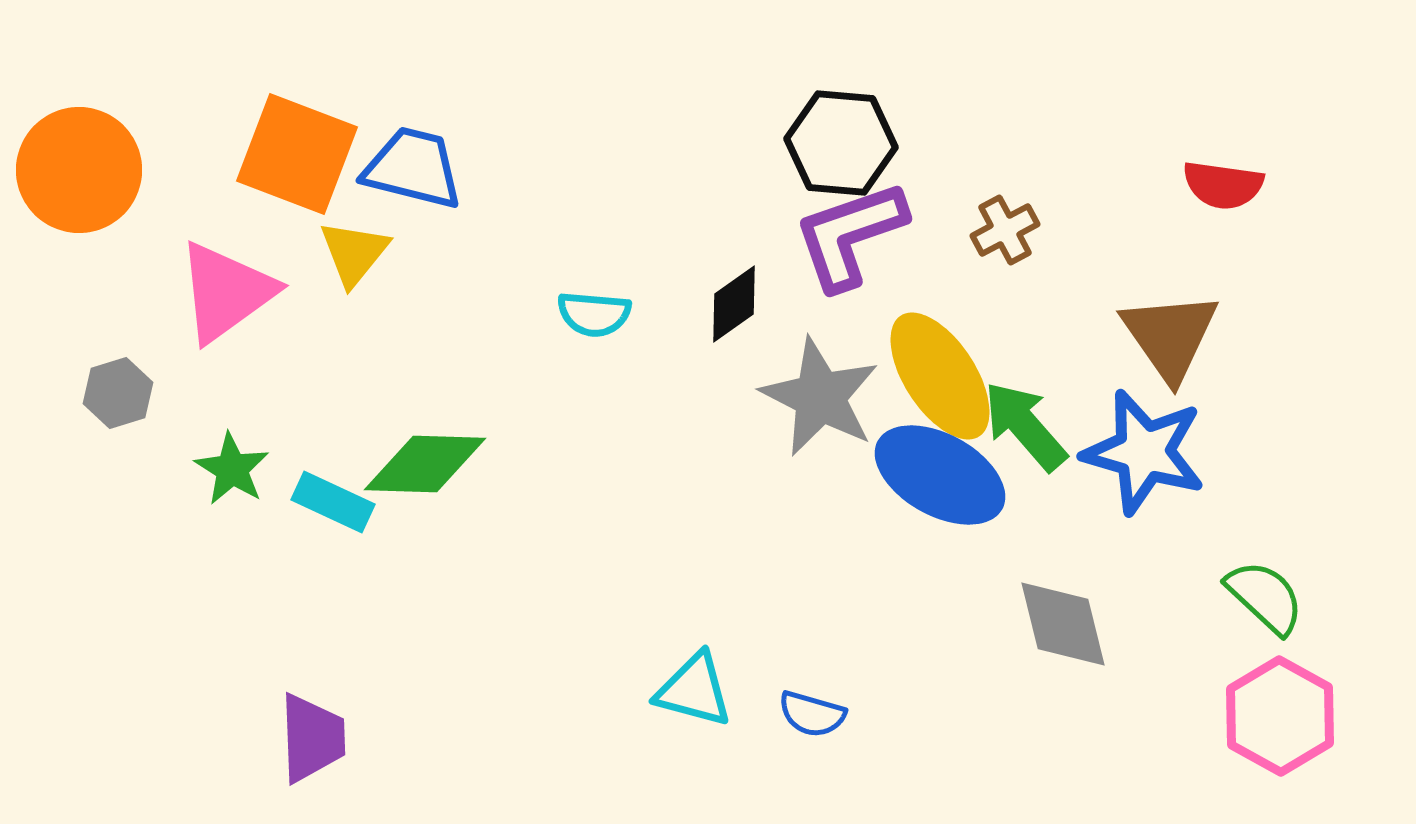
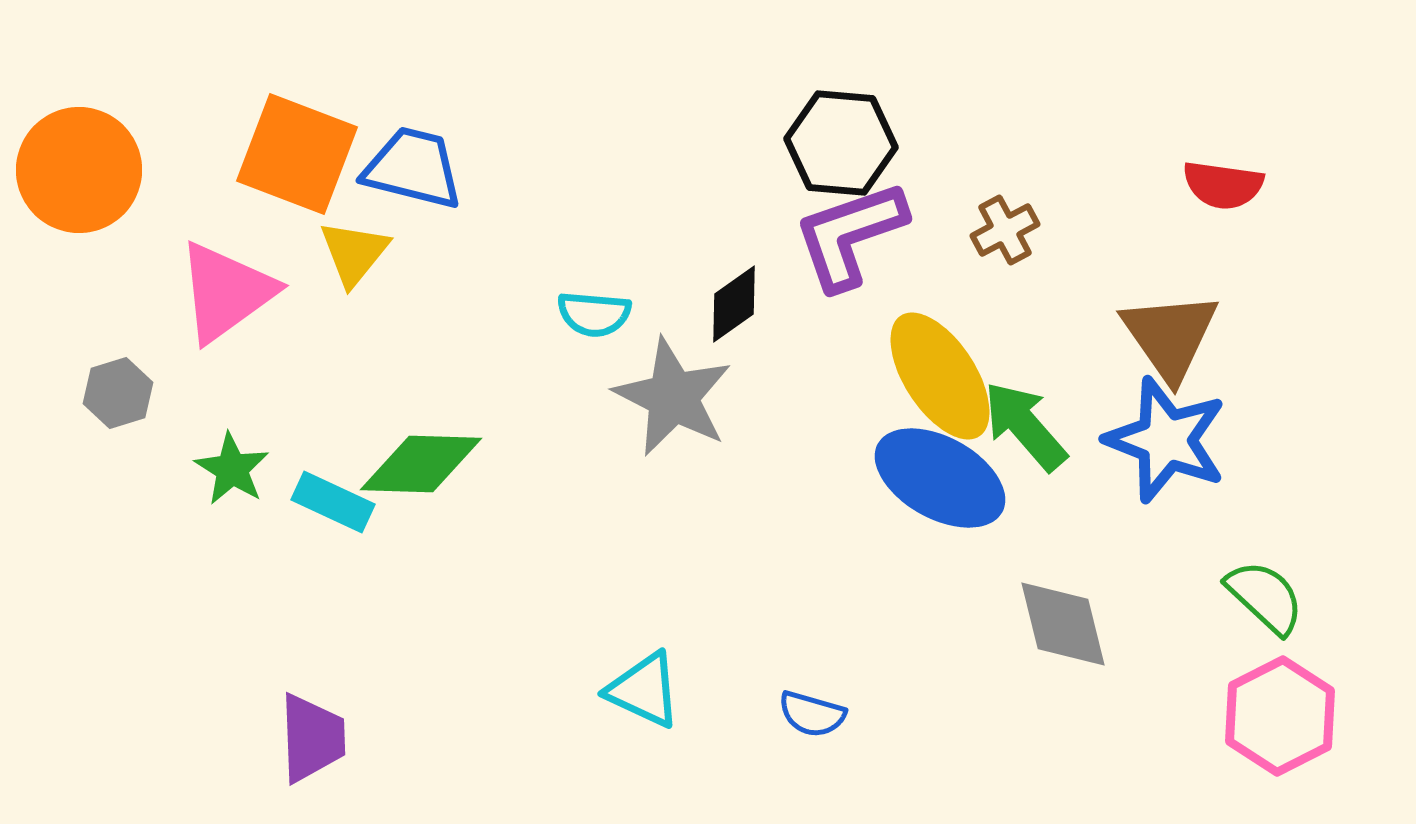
gray star: moved 147 px left
blue star: moved 22 px right, 12 px up; rotated 5 degrees clockwise
green diamond: moved 4 px left
blue ellipse: moved 3 px down
cyan triangle: moved 50 px left; rotated 10 degrees clockwise
pink hexagon: rotated 4 degrees clockwise
